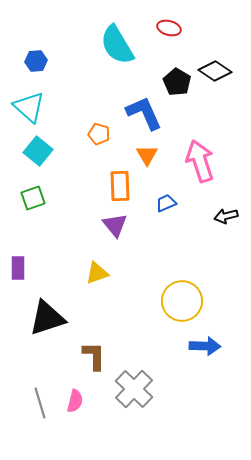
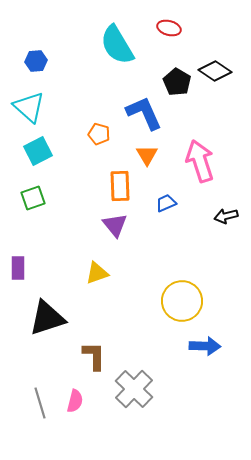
cyan square: rotated 24 degrees clockwise
